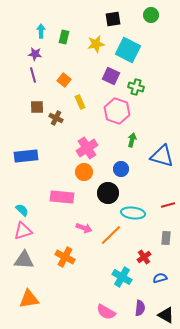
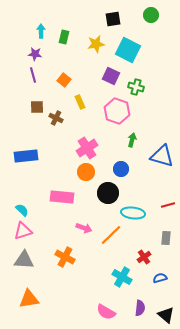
orange circle: moved 2 px right
black triangle: rotated 12 degrees clockwise
